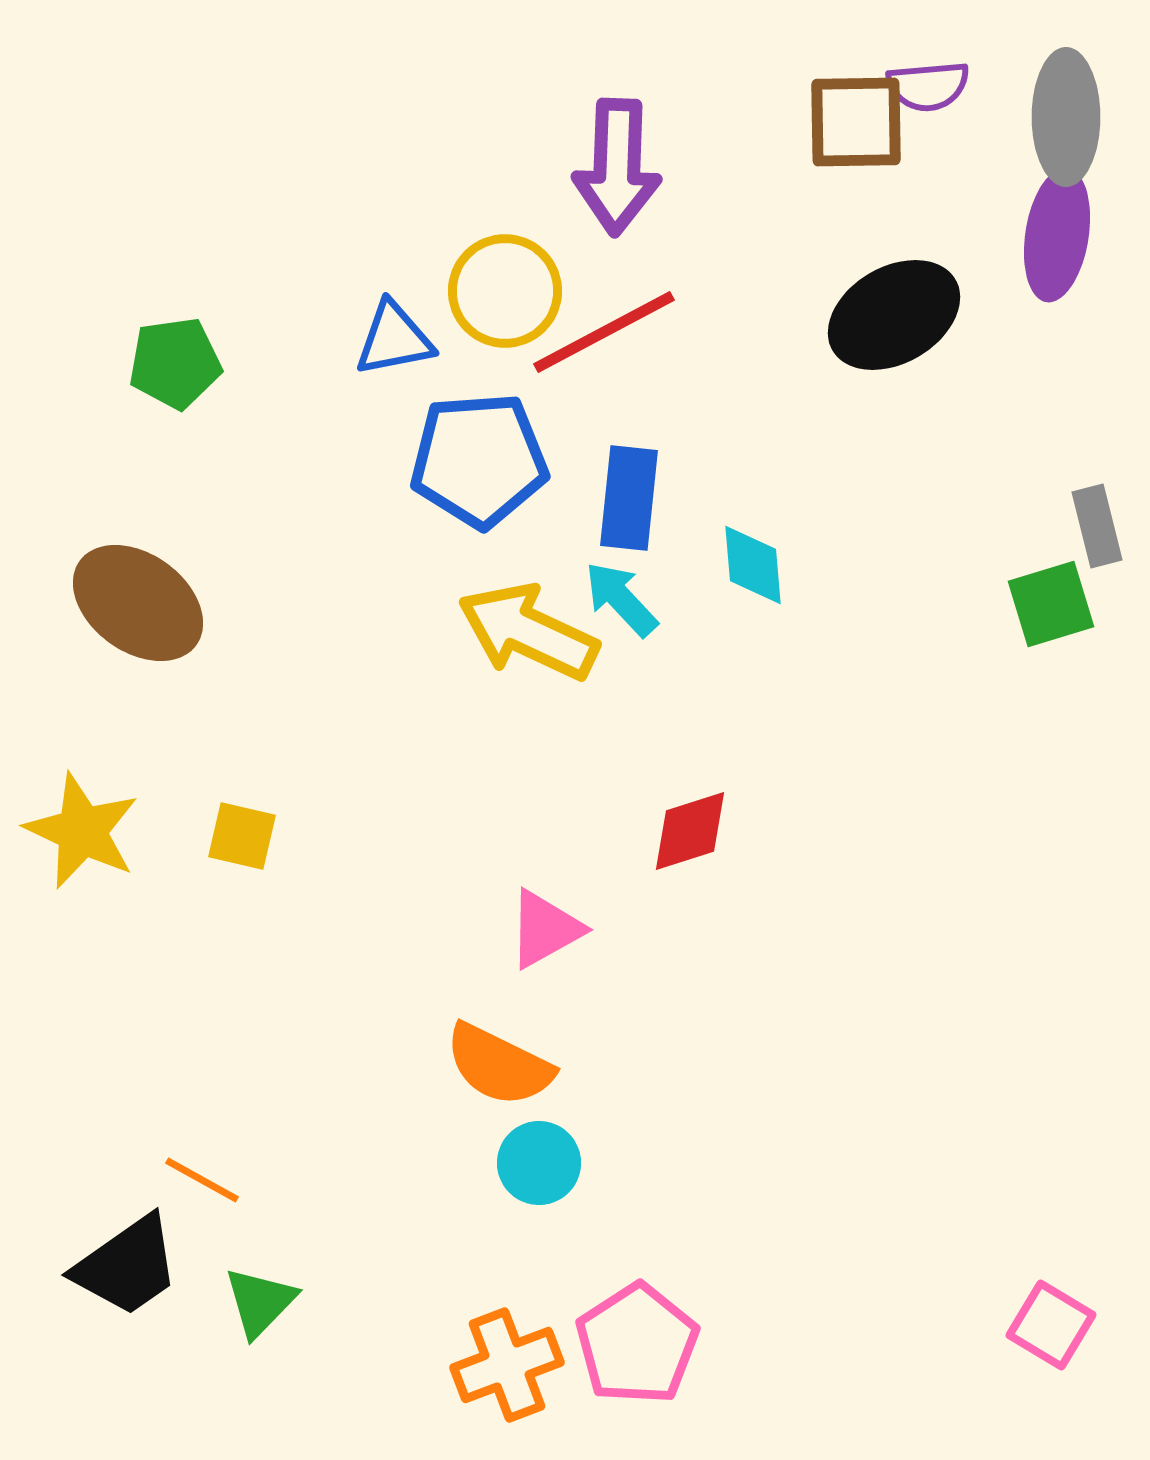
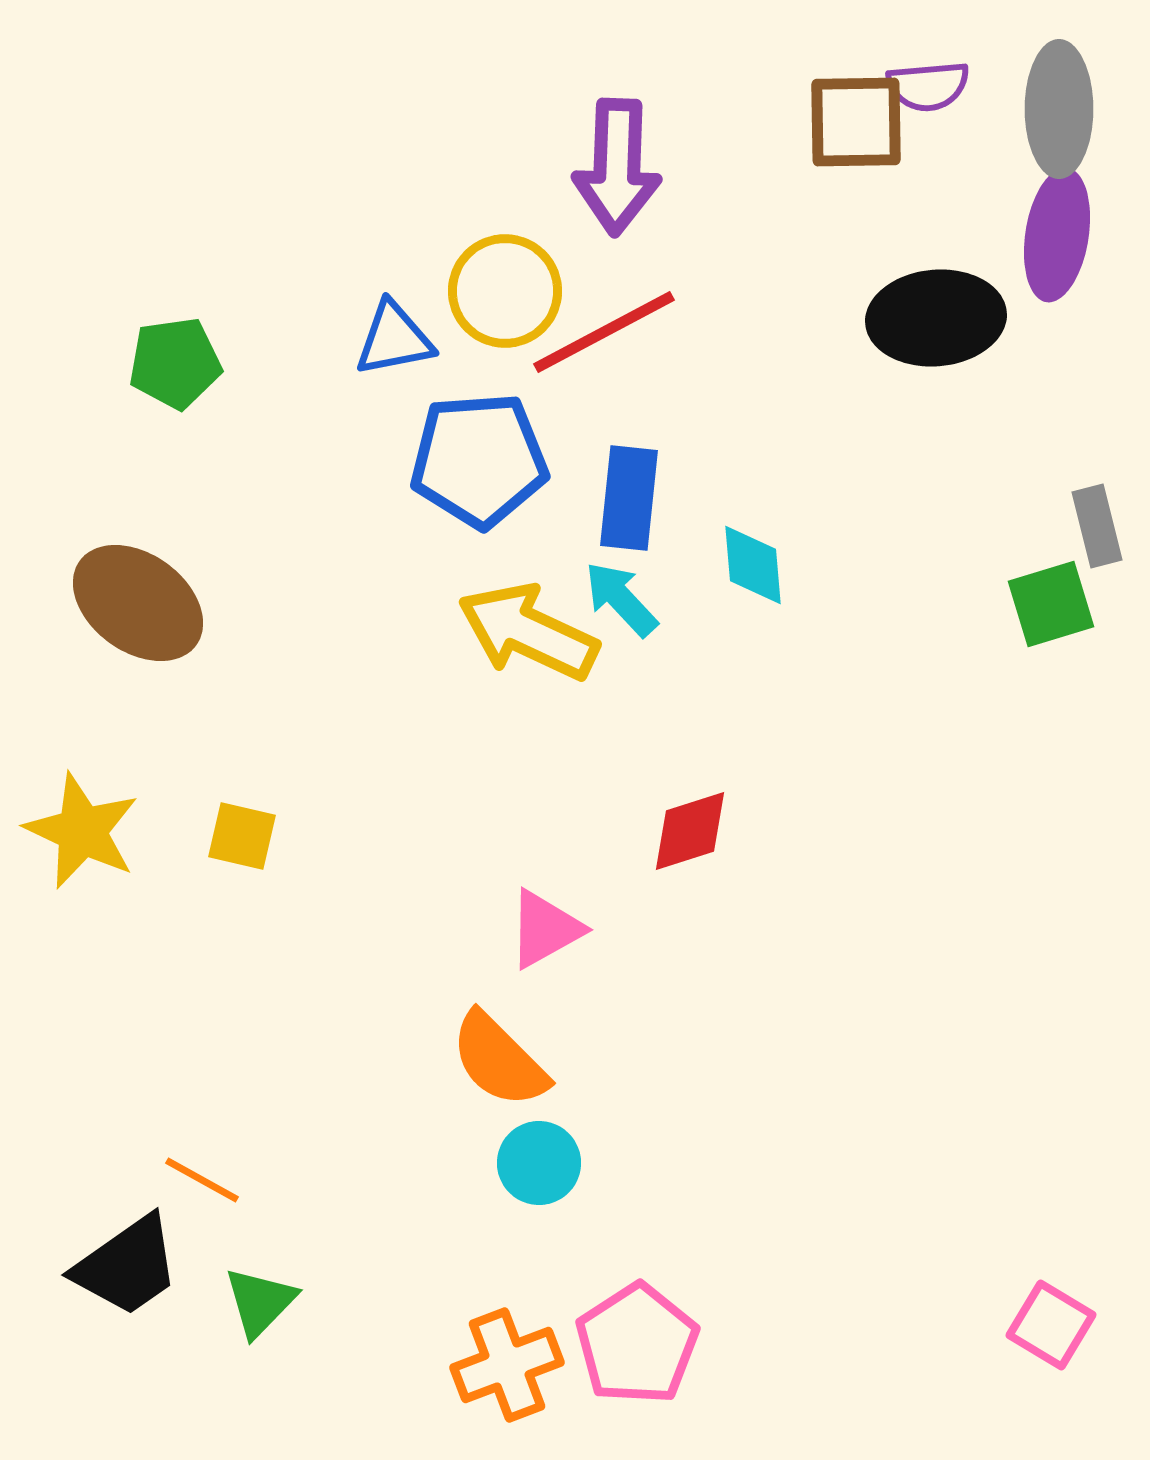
gray ellipse: moved 7 px left, 8 px up
black ellipse: moved 42 px right, 3 px down; rotated 25 degrees clockwise
orange semicircle: moved 5 px up; rotated 19 degrees clockwise
